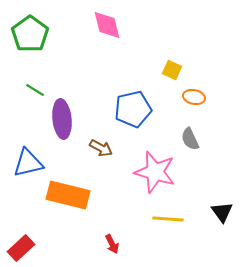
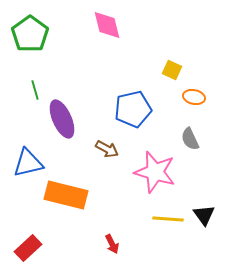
green line: rotated 42 degrees clockwise
purple ellipse: rotated 18 degrees counterclockwise
brown arrow: moved 6 px right, 1 px down
orange rectangle: moved 2 px left
black triangle: moved 18 px left, 3 px down
red rectangle: moved 7 px right
